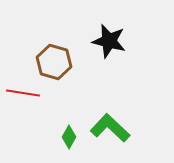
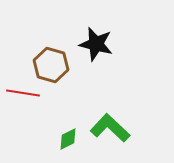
black star: moved 13 px left, 3 px down
brown hexagon: moved 3 px left, 3 px down
green diamond: moved 1 px left, 2 px down; rotated 35 degrees clockwise
